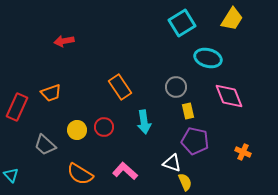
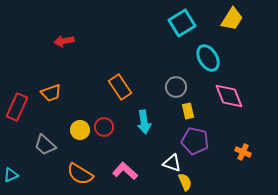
cyan ellipse: rotated 44 degrees clockwise
yellow circle: moved 3 px right
cyan triangle: rotated 49 degrees clockwise
